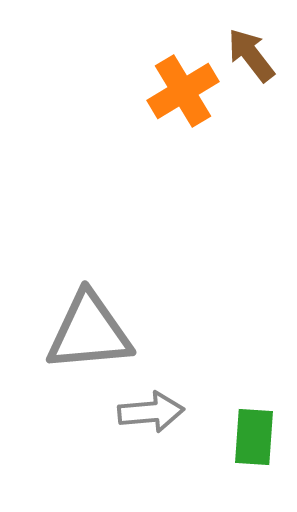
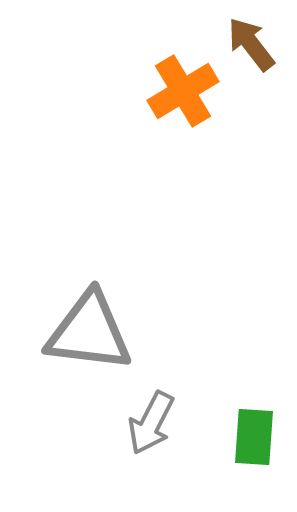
brown arrow: moved 11 px up
gray triangle: rotated 12 degrees clockwise
gray arrow: moved 11 px down; rotated 122 degrees clockwise
